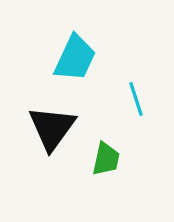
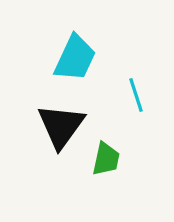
cyan line: moved 4 px up
black triangle: moved 9 px right, 2 px up
